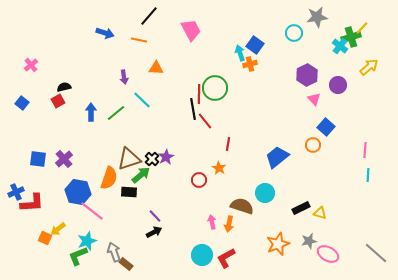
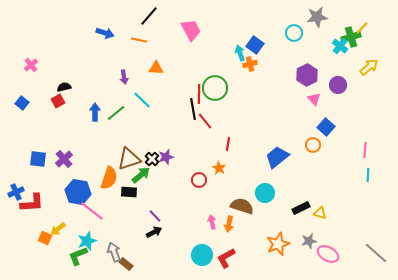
blue arrow at (91, 112): moved 4 px right
purple star at (166, 157): rotated 14 degrees clockwise
